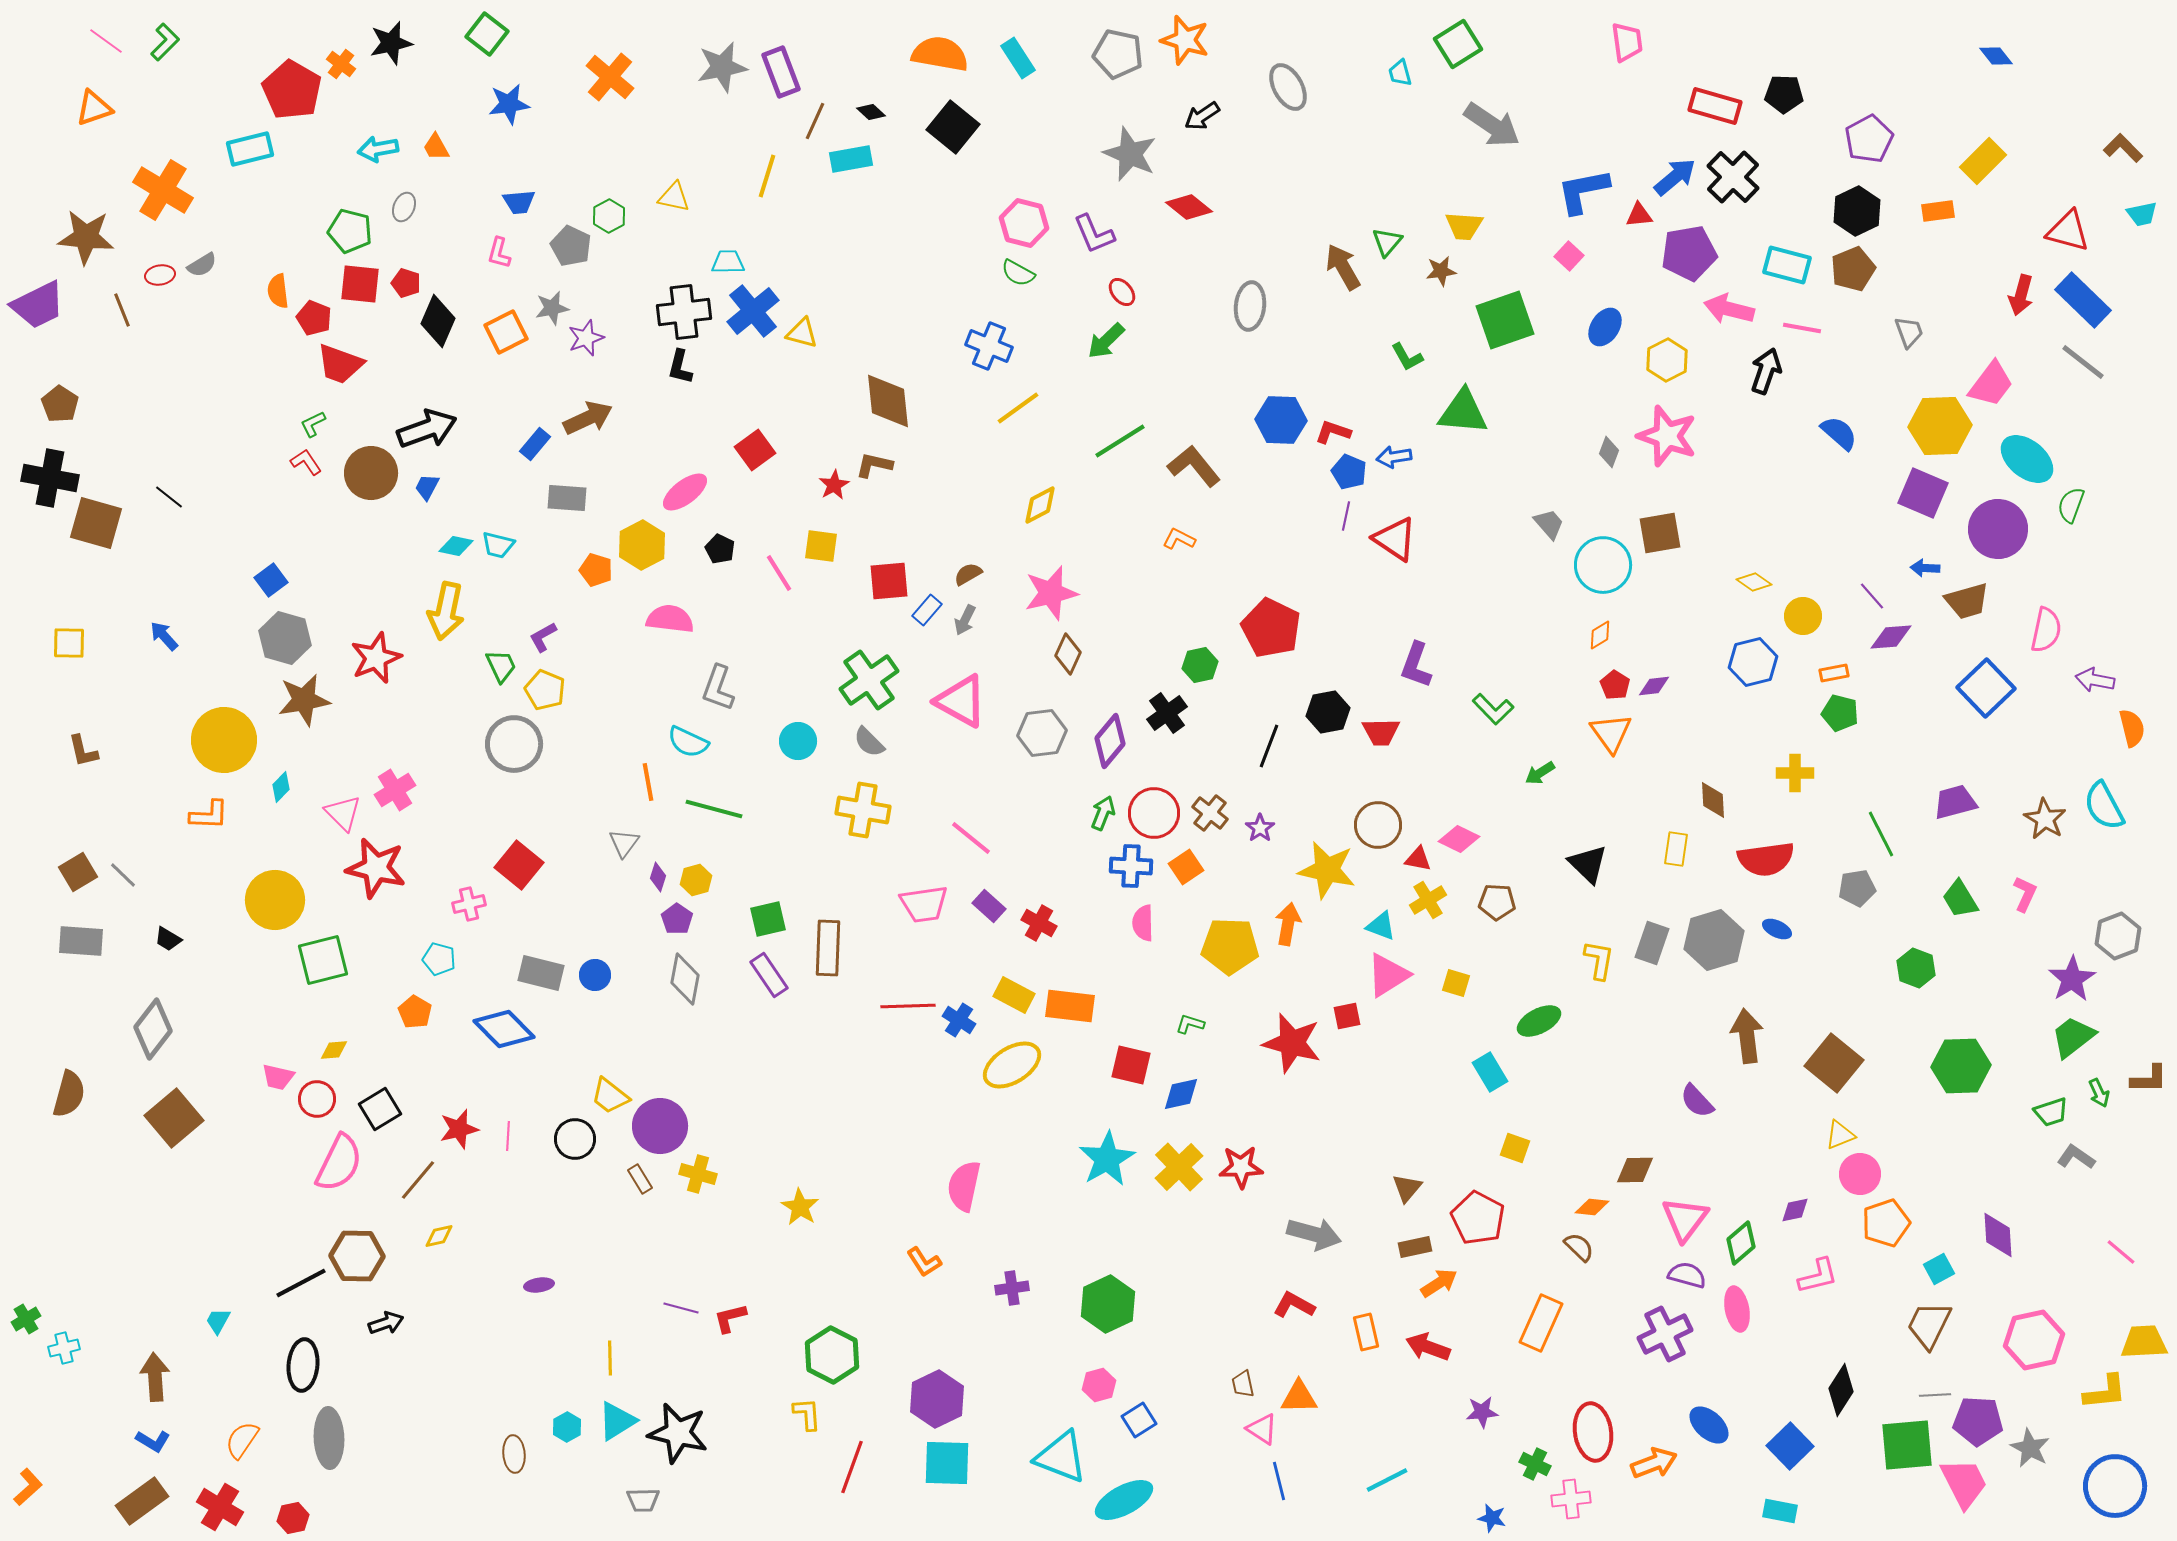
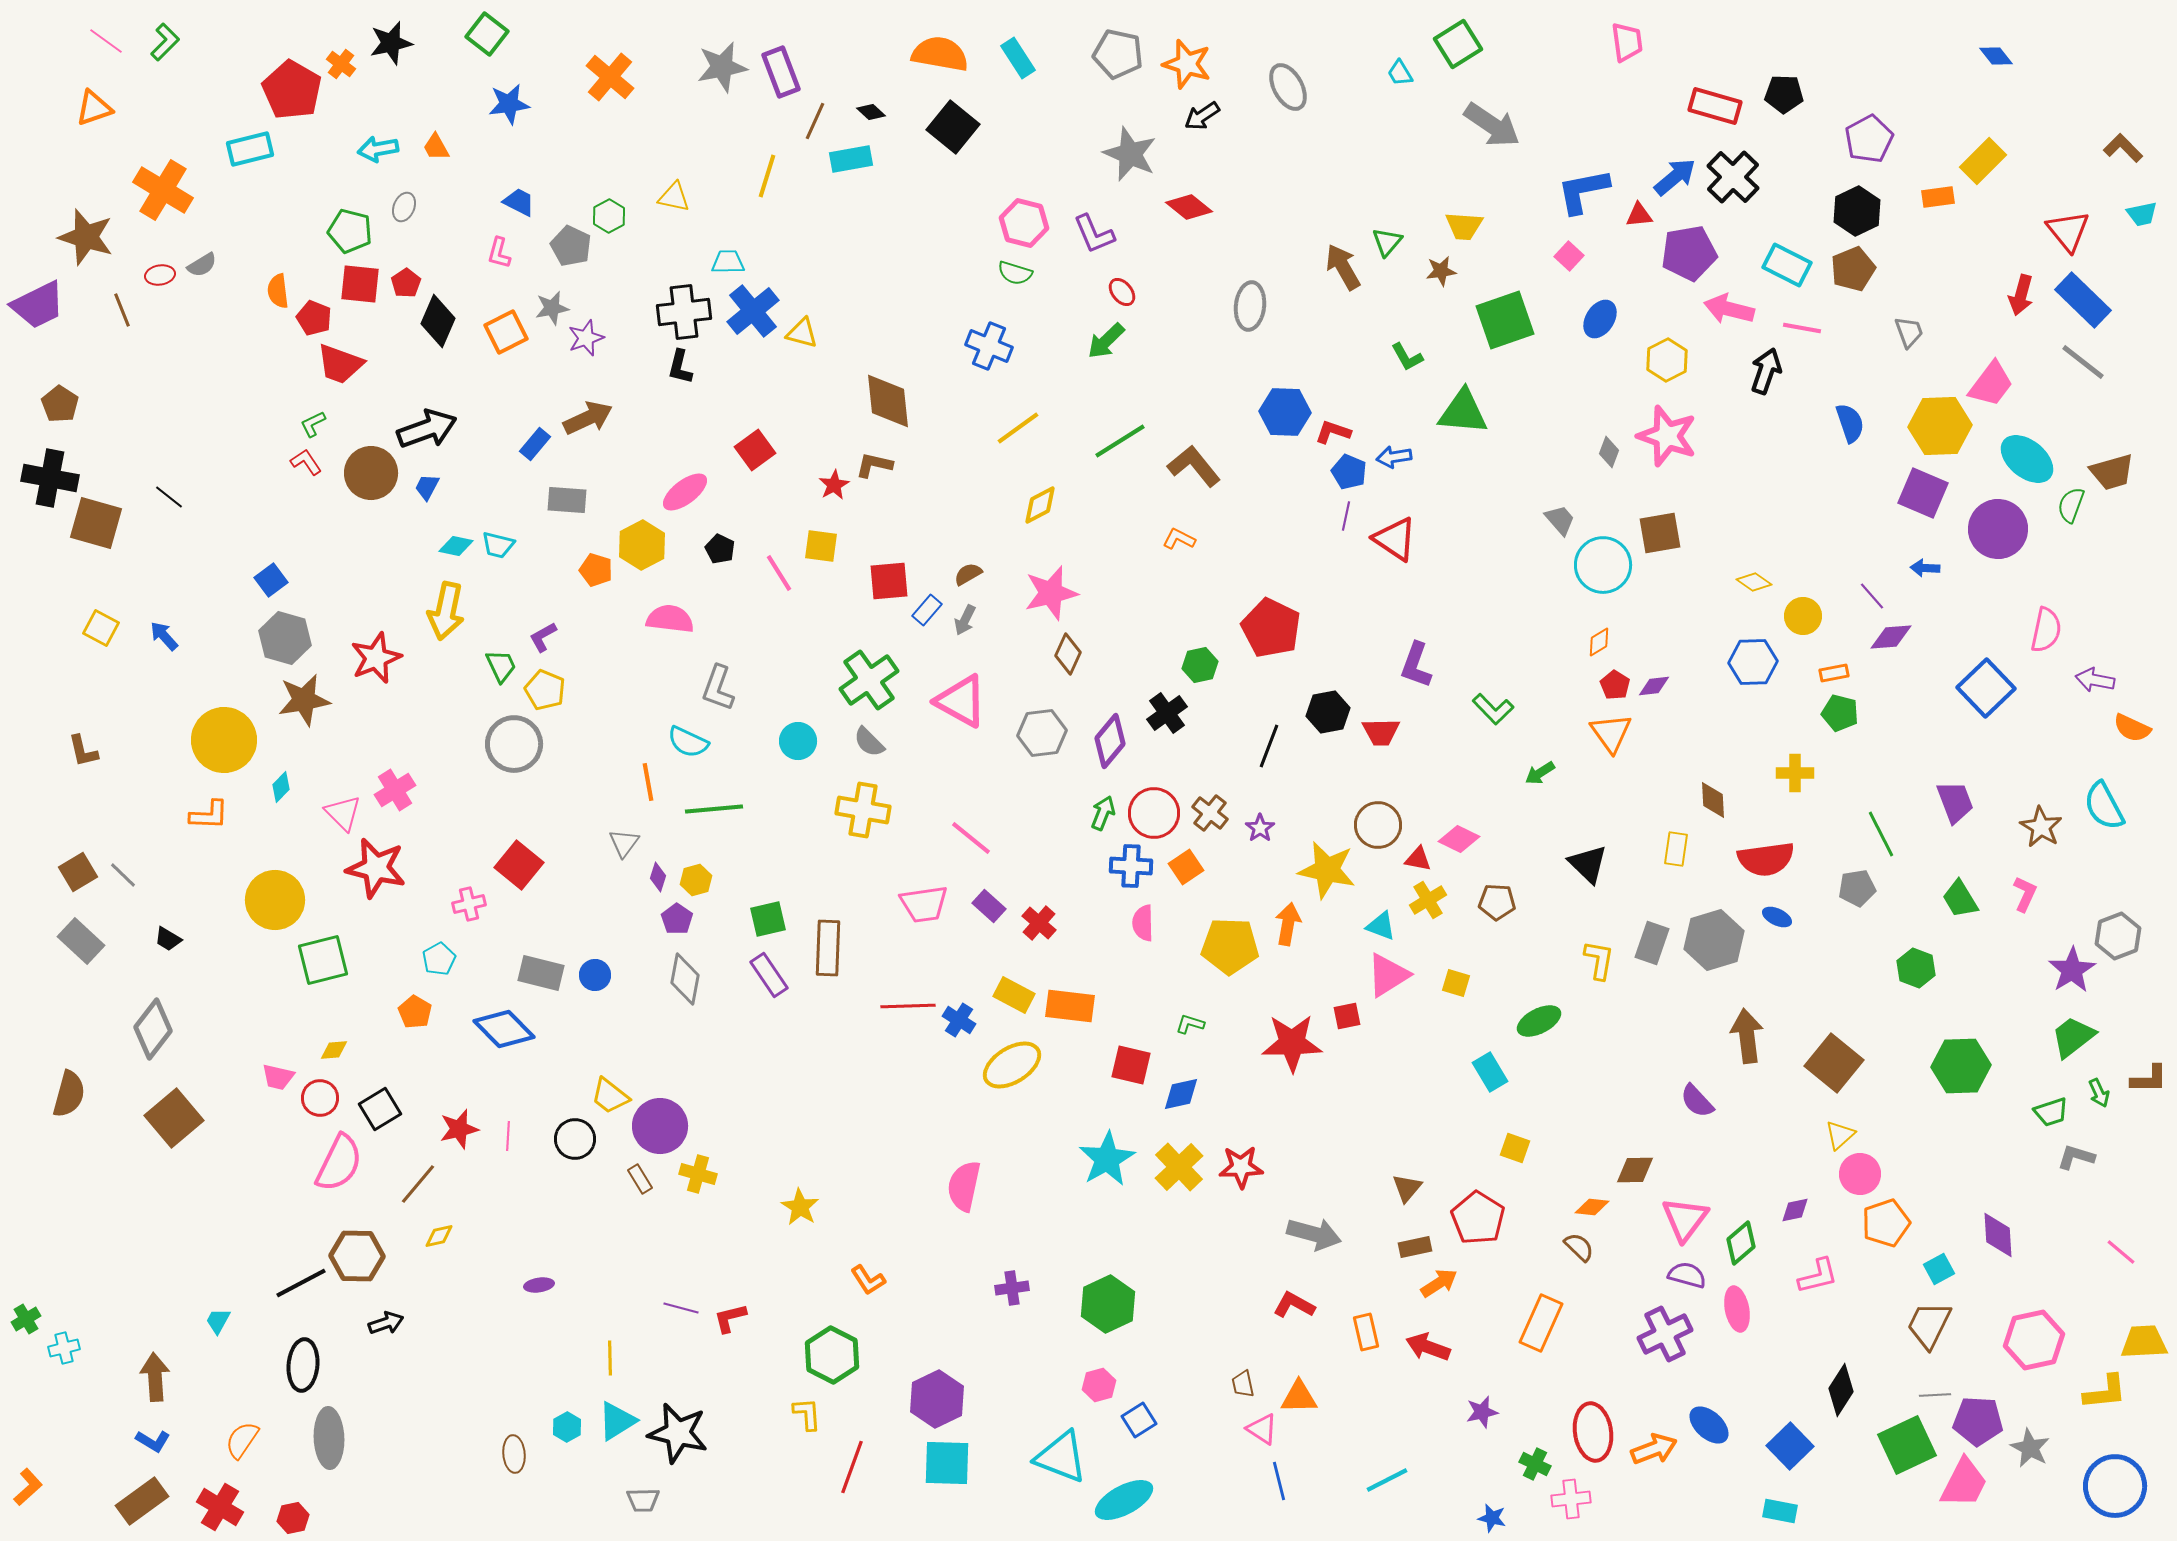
orange star at (1185, 40): moved 2 px right, 24 px down
cyan trapezoid at (1400, 73): rotated 16 degrees counterclockwise
blue trapezoid at (519, 202): rotated 148 degrees counterclockwise
orange rectangle at (1938, 211): moved 14 px up
red triangle at (2068, 231): rotated 36 degrees clockwise
brown star at (86, 237): rotated 12 degrees clockwise
cyan rectangle at (1787, 265): rotated 12 degrees clockwise
green semicircle at (1018, 273): moved 3 px left; rotated 12 degrees counterclockwise
red pentagon at (406, 283): rotated 20 degrees clockwise
blue ellipse at (1605, 327): moved 5 px left, 8 px up
yellow line at (1018, 408): moved 20 px down
blue hexagon at (1281, 420): moved 4 px right, 8 px up
blue semicircle at (1839, 433): moved 11 px right, 10 px up; rotated 30 degrees clockwise
gray rectangle at (567, 498): moved 2 px down
gray trapezoid at (1549, 524): moved 11 px right, 4 px up
brown trapezoid at (1967, 601): moved 145 px right, 129 px up
orange diamond at (1600, 635): moved 1 px left, 7 px down
yellow square at (69, 643): moved 32 px right, 15 px up; rotated 27 degrees clockwise
blue hexagon at (1753, 662): rotated 12 degrees clockwise
orange semicircle at (2132, 728): rotated 129 degrees clockwise
purple trapezoid at (1955, 802): rotated 84 degrees clockwise
green line at (714, 809): rotated 20 degrees counterclockwise
brown star at (2045, 819): moved 4 px left, 8 px down
red cross at (1039, 923): rotated 12 degrees clockwise
blue ellipse at (1777, 929): moved 12 px up
gray rectangle at (81, 941): rotated 39 degrees clockwise
cyan pentagon at (439, 959): rotated 28 degrees clockwise
purple star at (2072, 979): moved 9 px up
red star at (1292, 1043): rotated 16 degrees counterclockwise
red circle at (317, 1099): moved 3 px right, 1 px up
yellow triangle at (1840, 1135): rotated 20 degrees counterclockwise
gray L-shape at (2076, 1157): rotated 18 degrees counterclockwise
brown line at (418, 1180): moved 4 px down
red pentagon at (1478, 1218): rotated 4 degrees clockwise
orange L-shape at (924, 1262): moved 56 px left, 18 px down
purple star at (1482, 1412): rotated 8 degrees counterclockwise
green square at (1907, 1445): rotated 20 degrees counterclockwise
orange arrow at (1654, 1463): moved 14 px up
pink trapezoid at (1964, 1483): rotated 54 degrees clockwise
